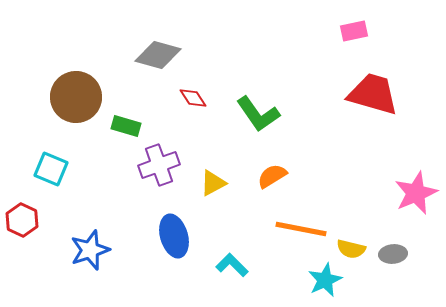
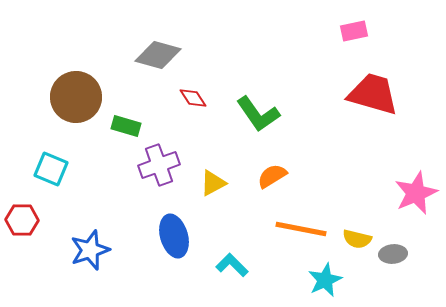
red hexagon: rotated 24 degrees counterclockwise
yellow semicircle: moved 6 px right, 10 px up
